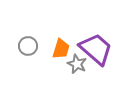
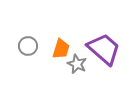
purple trapezoid: moved 8 px right
